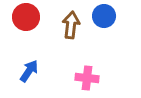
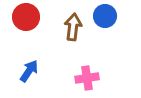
blue circle: moved 1 px right
brown arrow: moved 2 px right, 2 px down
pink cross: rotated 15 degrees counterclockwise
